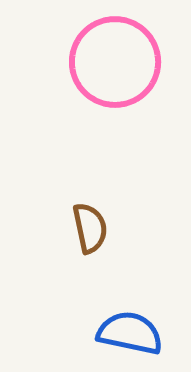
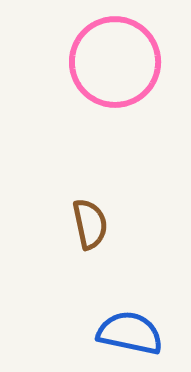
brown semicircle: moved 4 px up
